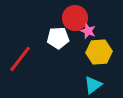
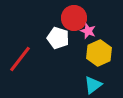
red circle: moved 1 px left
white pentagon: rotated 20 degrees clockwise
yellow hexagon: moved 1 px down; rotated 20 degrees counterclockwise
